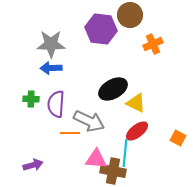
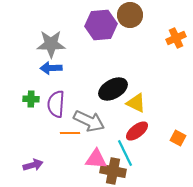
purple hexagon: moved 4 px up; rotated 12 degrees counterclockwise
orange cross: moved 23 px right, 6 px up
cyan line: rotated 32 degrees counterclockwise
